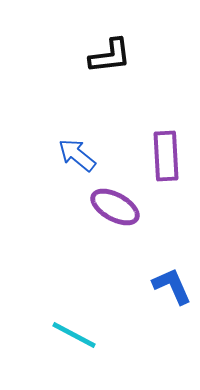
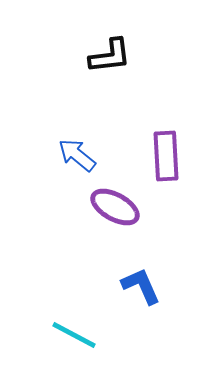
blue L-shape: moved 31 px left
